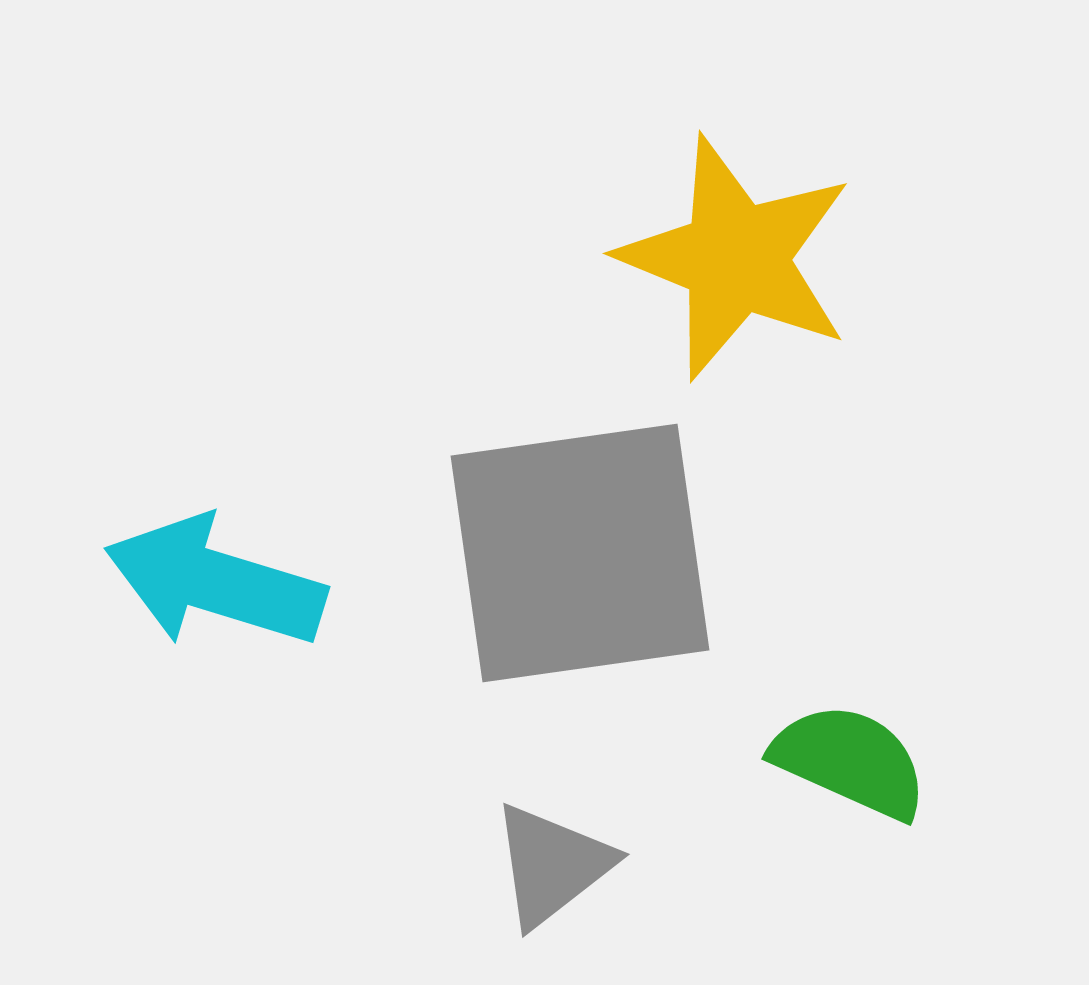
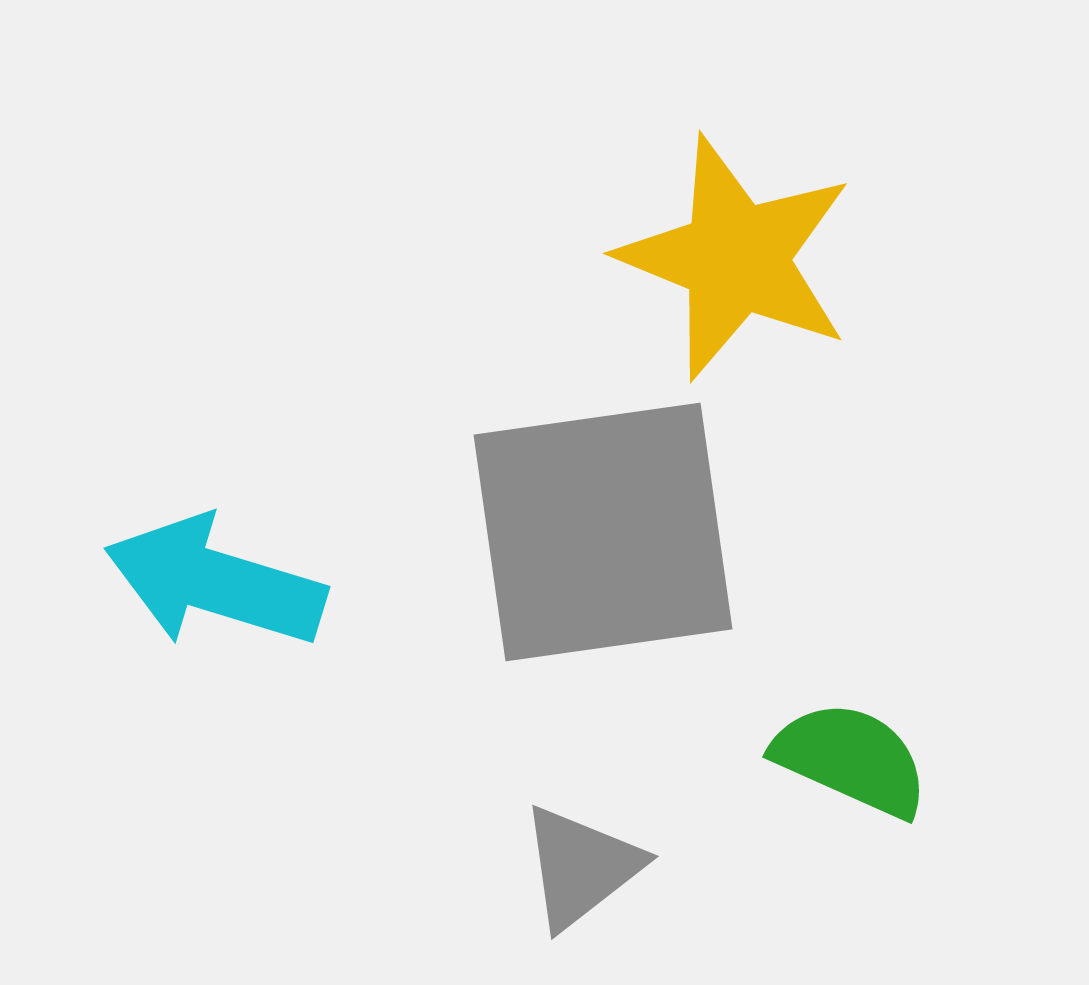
gray square: moved 23 px right, 21 px up
green semicircle: moved 1 px right, 2 px up
gray triangle: moved 29 px right, 2 px down
